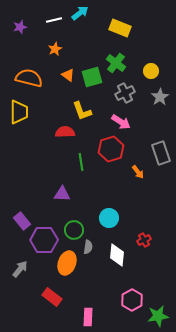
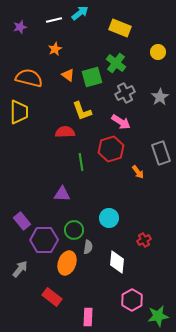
yellow circle: moved 7 px right, 19 px up
white diamond: moved 7 px down
